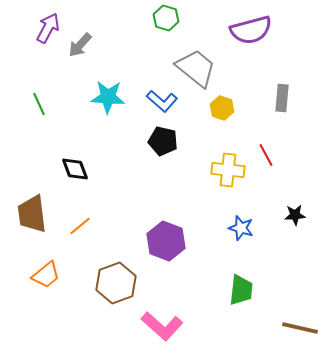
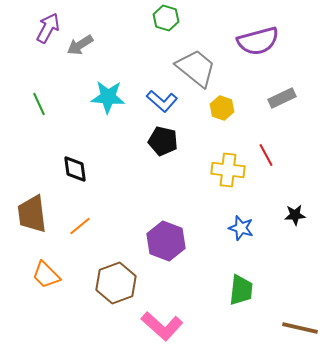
purple semicircle: moved 7 px right, 11 px down
gray arrow: rotated 16 degrees clockwise
gray rectangle: rotated 60 degrees clockwise
black diamond: rotated 12 degrees clockwise
orange trapezoid: rotated 84 degrees clockwise
